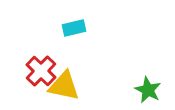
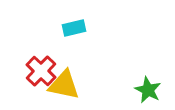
yellow triangle: moved 1 px up
